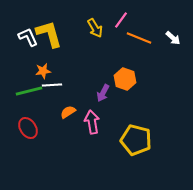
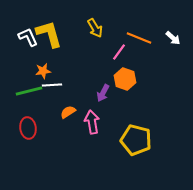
pink line: moved 2 px left, 32 px down
red ellipse: rotated 25 degrees clockwise
